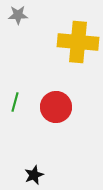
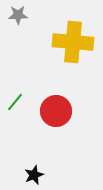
yellow cross: moved 5 px left
green line: rotated 24 degrees clockwise
red circle: moved 4 px down
